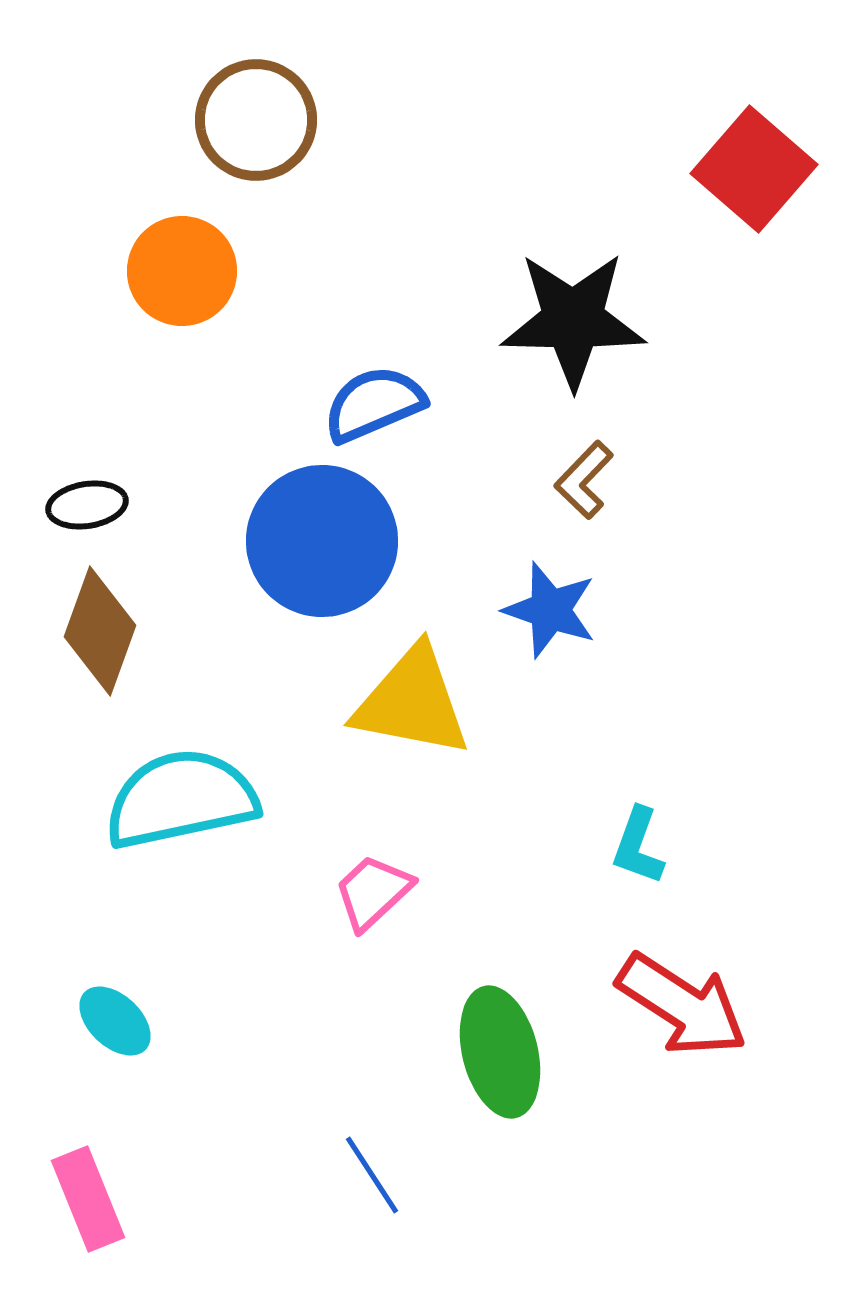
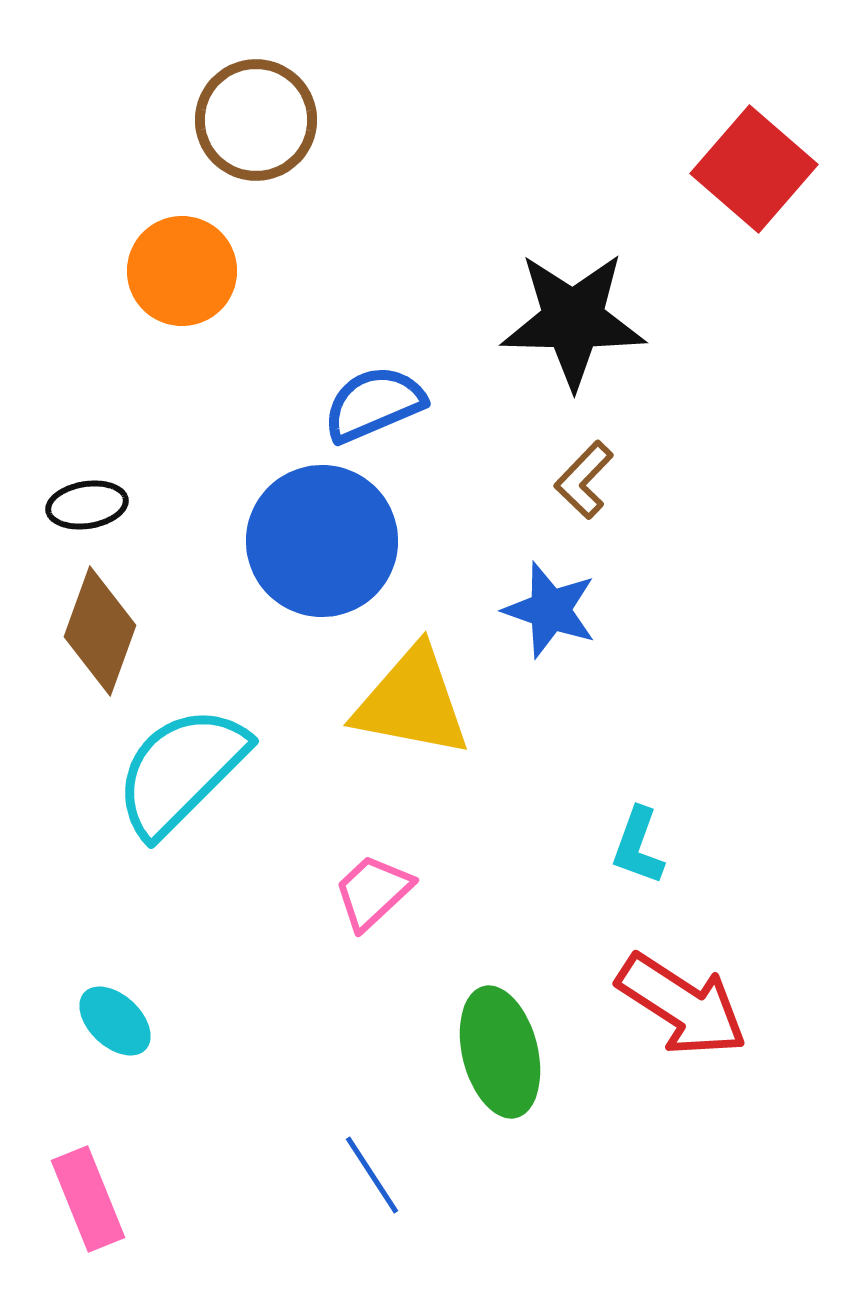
cyan semicircle: moved 28 px up; rotated 33 degrees counterclockwise
